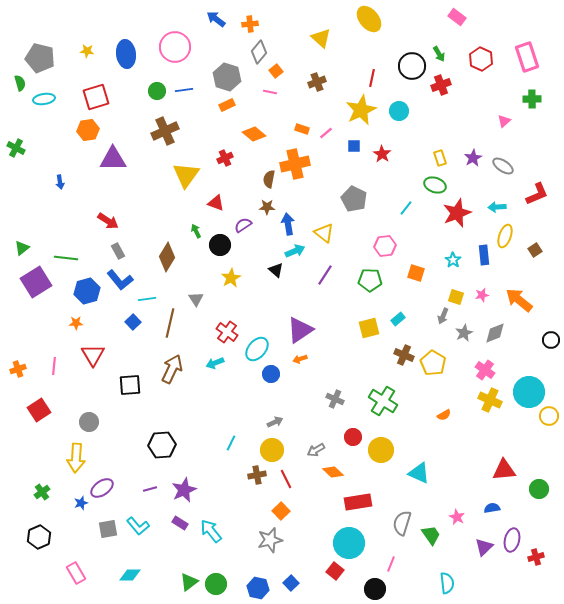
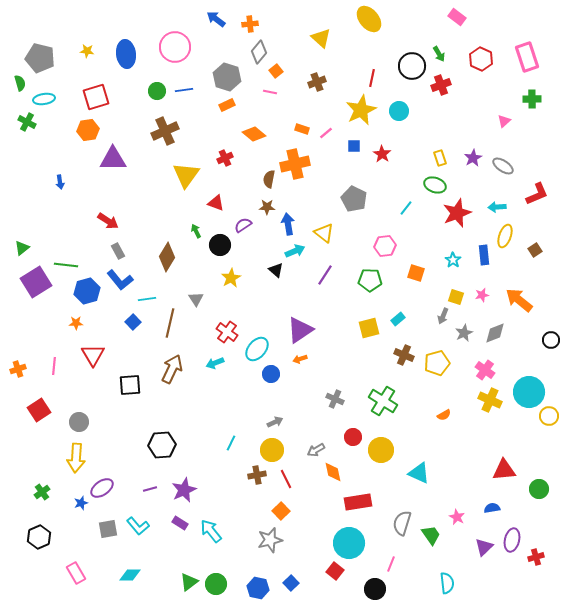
green cross at (16, 148): moved 11 px right, 26 px up
green line at (66, 258): moved 7 px down
yellow pentagon at (433, 363): moved 4 px right; rotated 25 degrees clockwise
gray circle at (89, 422): moved 10 px left
orange diamond at (333, 472): rotated 35 degrees clockwise
